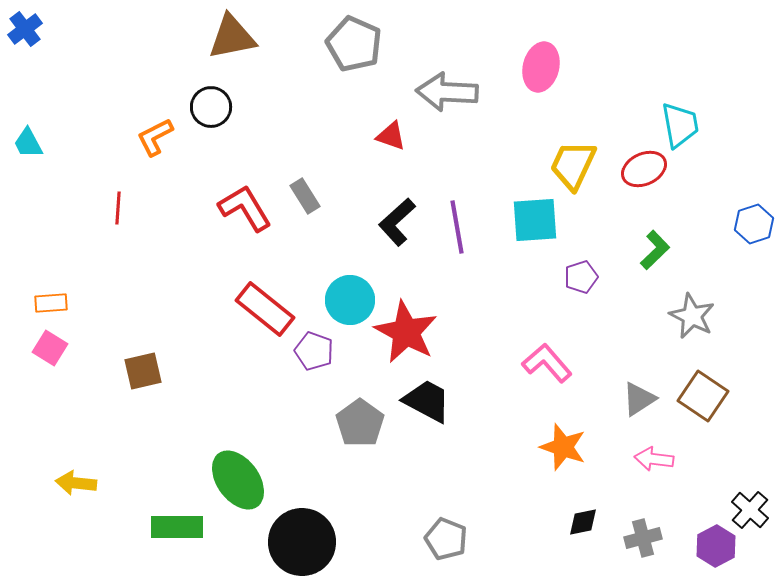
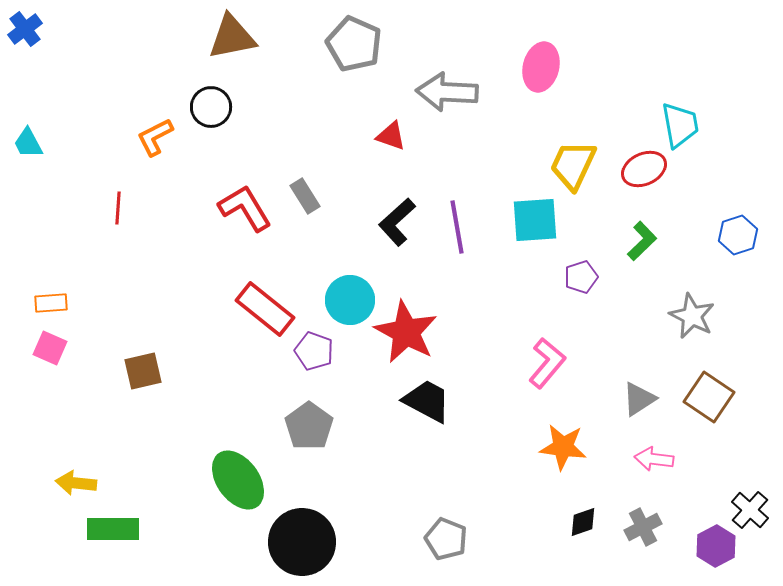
blue hexagon at (754, 224): moved 16 px left, 11 px down
green L-shape at (655, 250): moved 13 px left, 9 px up
pink square at (50, 348): rotated 8 degrees counterclockwise
pink L-shape at (547, 363): rotated 81 degrees clockwise
brown square at (703, 396): moved 6 px right, 1 px down
gray pentagon at (360, 423): moved 51 px left, 3 px down
orange star at (563, 447): rotated 12 degrees counterclockwise
black diamond at (583, 522): rotated 8 degrees counterclockwise
green rectangle at (177, 527): moved 64 px left, 2 px down
gray cross at (643, 538): moved 11 px up; rotated 12 degrees counterclockwise
